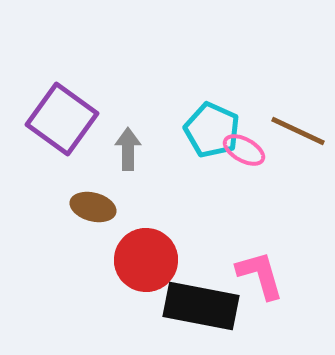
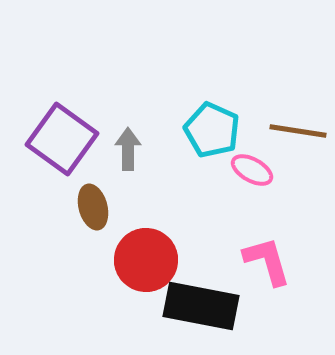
purple square: moved 20 px down
brown line: rotated 16 degrees counterclockwise
pink ellipse: moved 8 px right, 20 px down
brown ellipse: rotated 60 degrees clockwise
pink L-shape: moved 7 px right, 14 px up
